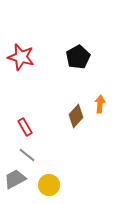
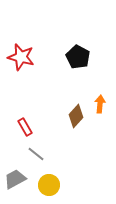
black pentagon: rotated 15 degrees counterclockwise
gray line: moved 9 px right, 1 px up
